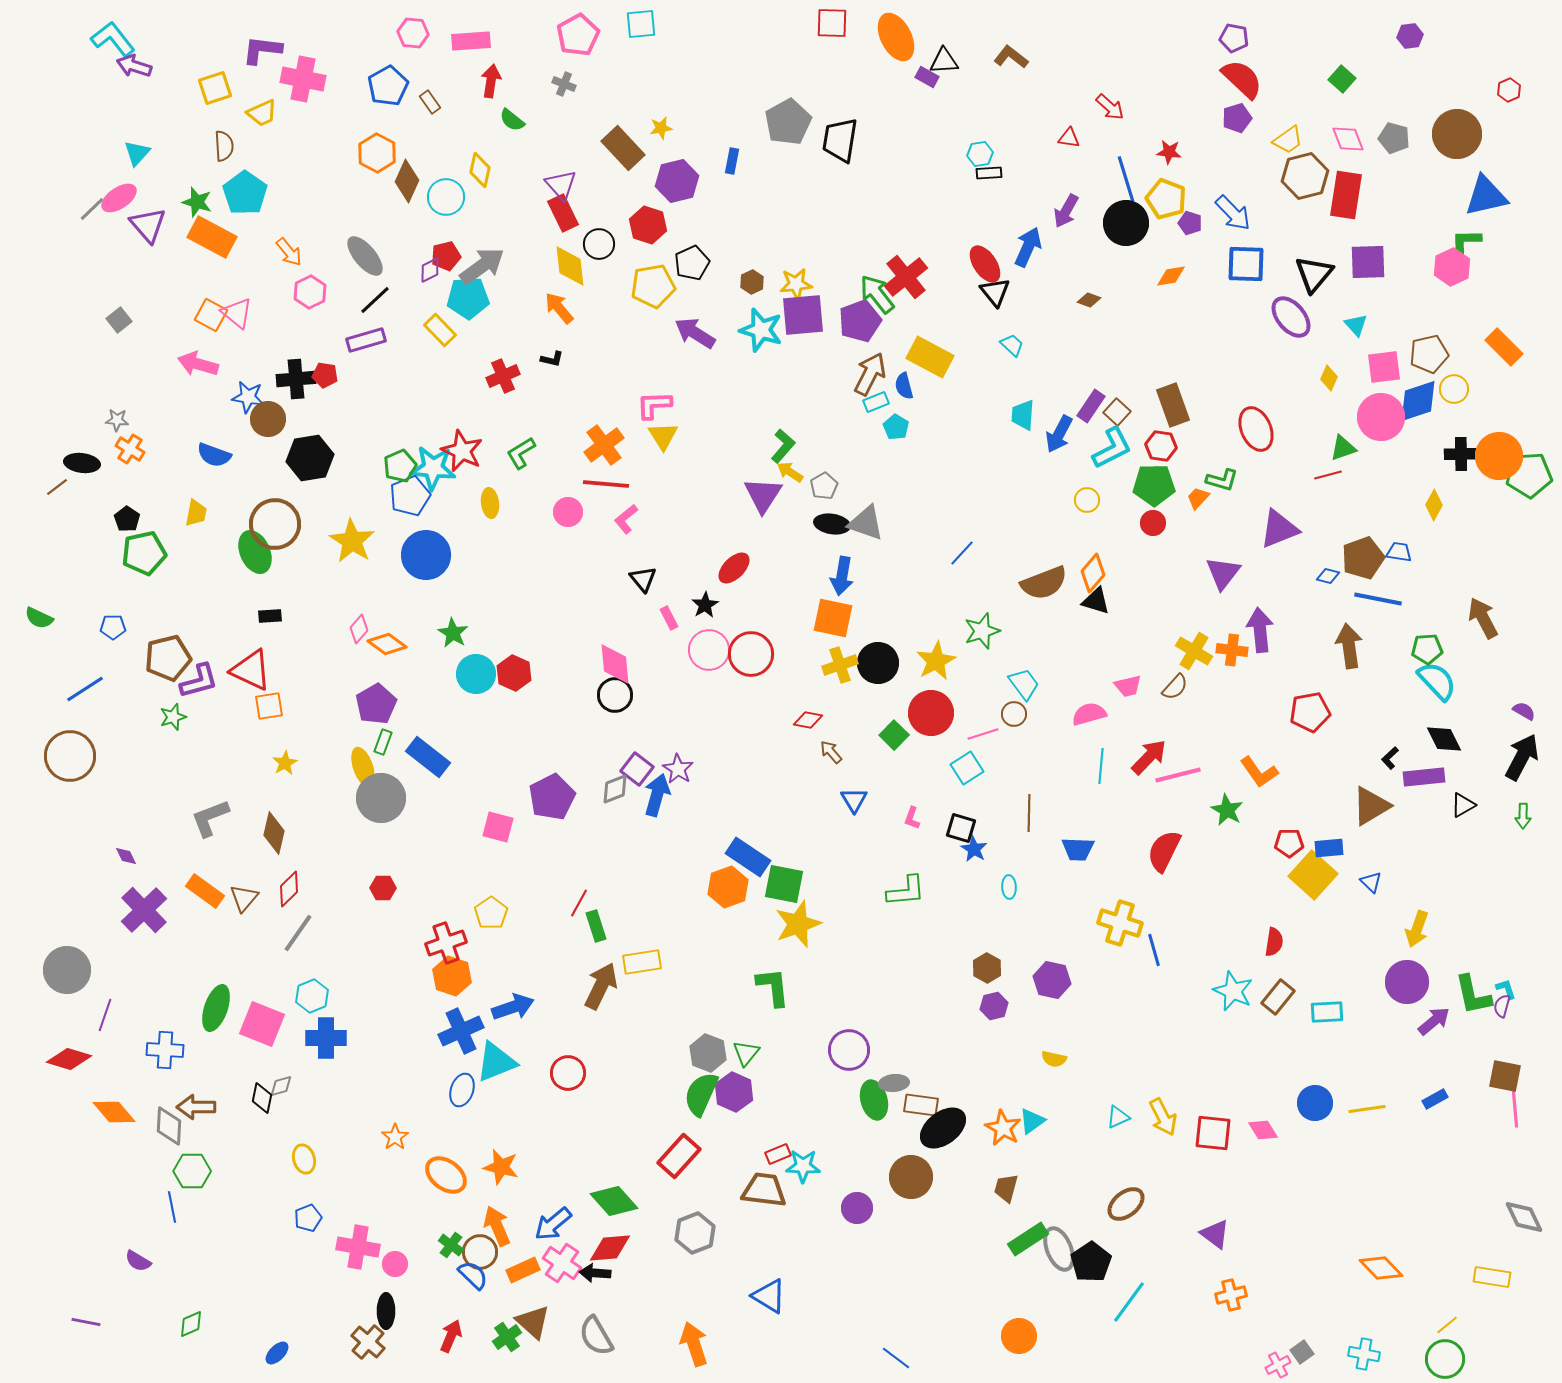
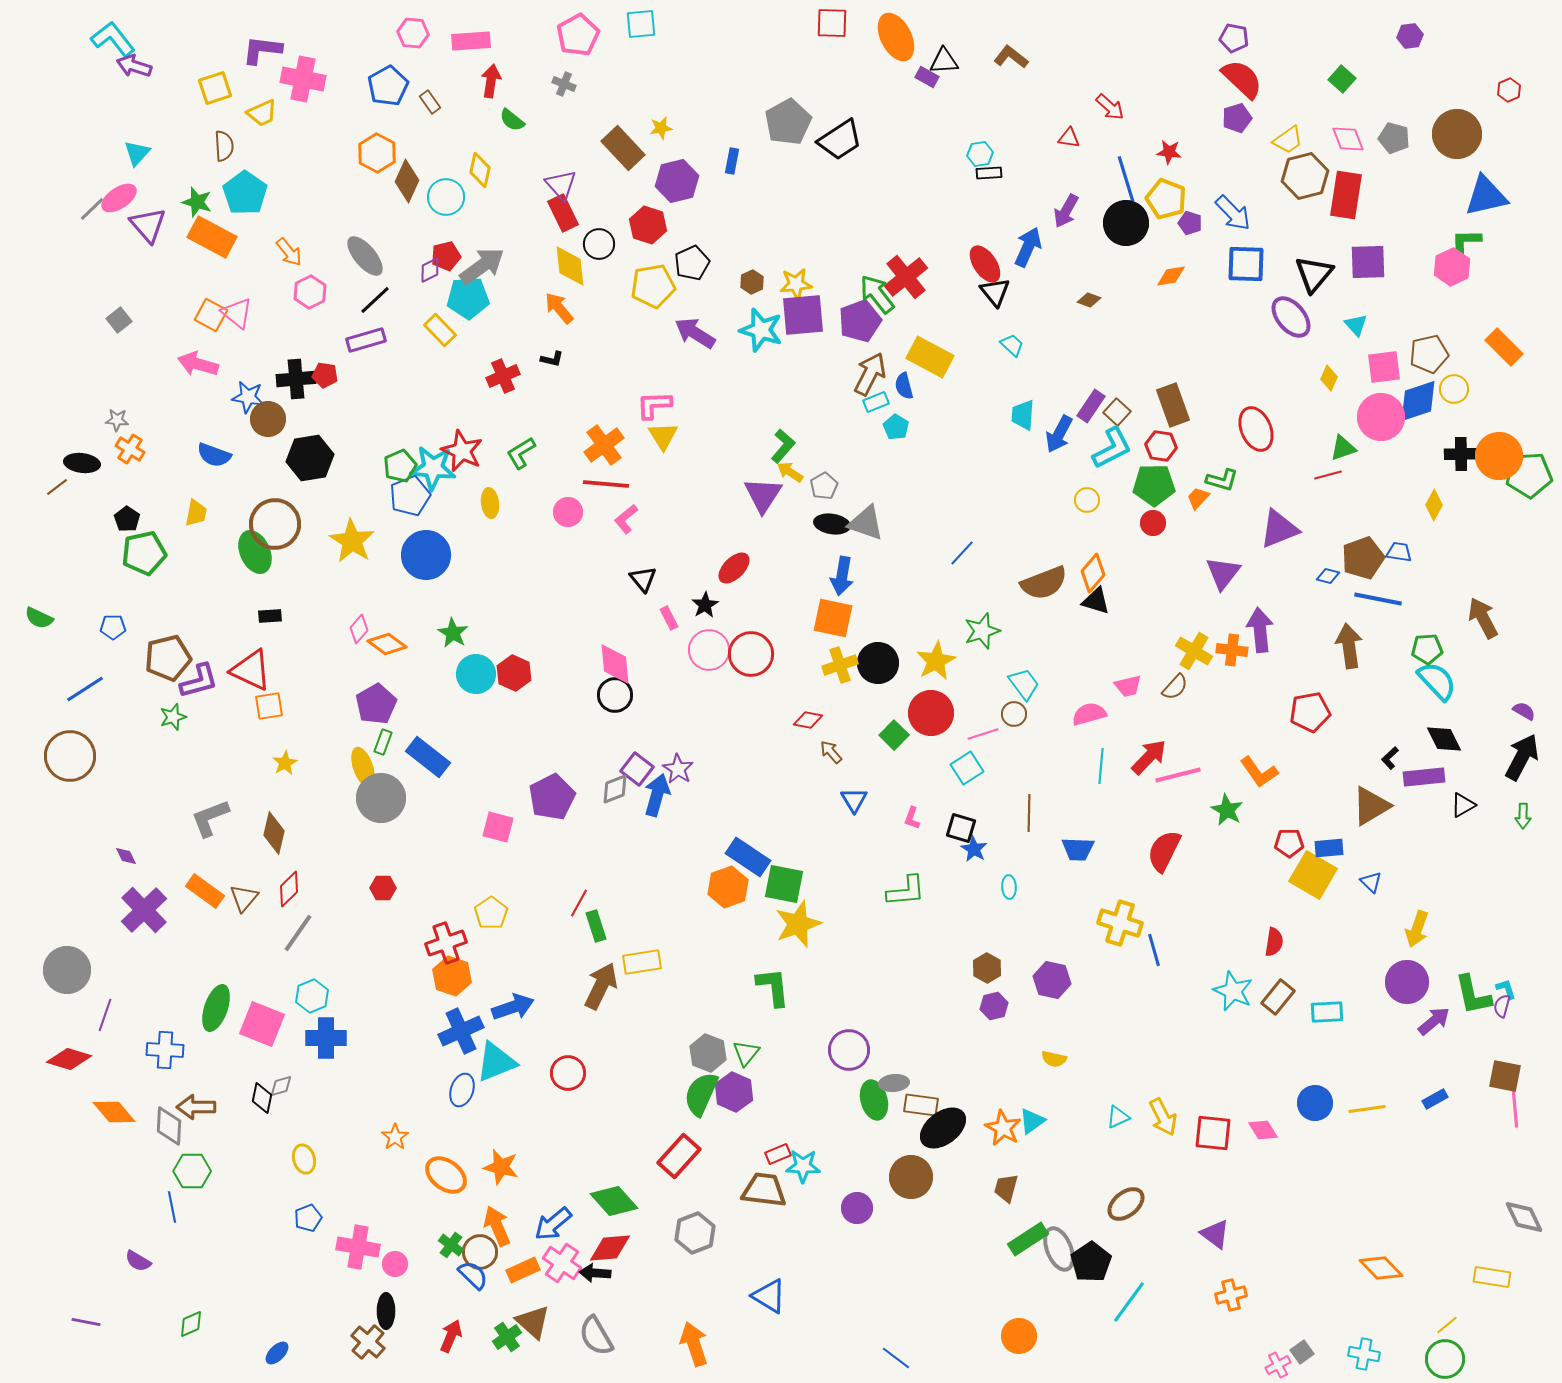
black trapezoid at (840, 140): rotated 132 degrees counterclockwise
yellow square at (1313, 875): rotated 12 degrees counterclockwise
